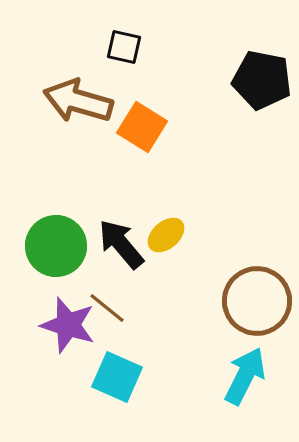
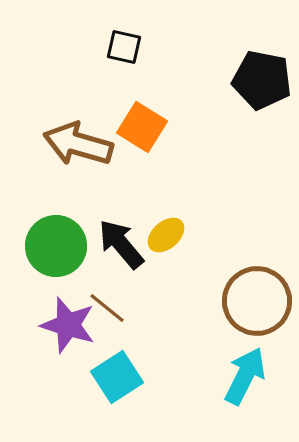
brown arrow: moved 43 px down
cyan square: rotated 33 degrees clockwise
